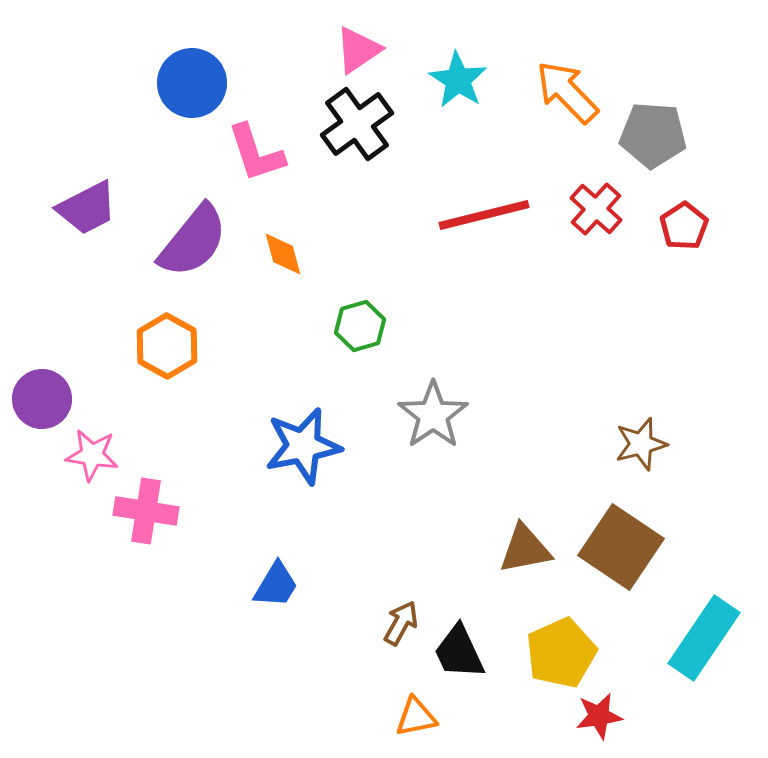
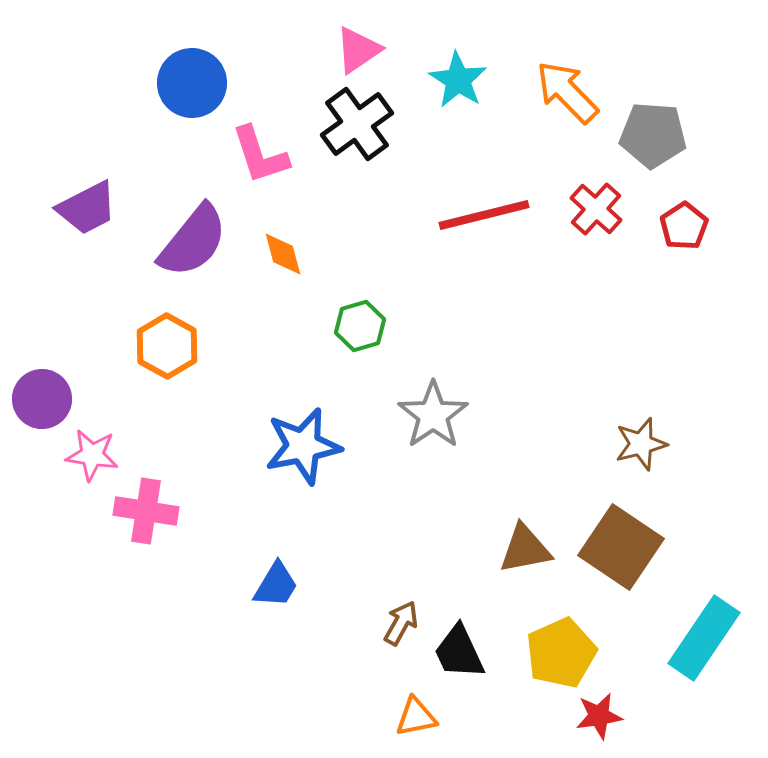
pink L-shape: moved 4 px right, 2 px down
